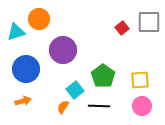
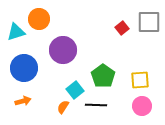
blue circle: moved 2 px left, 1 px up
black line: moved 3 px left, 1 px up
